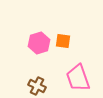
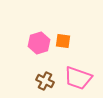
pink trapezoid: rotated 52 degrees counterclockwise
brown cross: moved 8 px right, 5 px up
